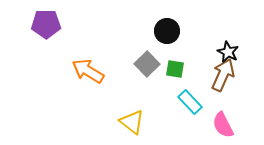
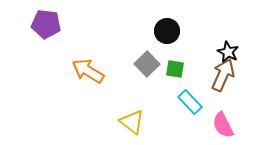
purple pentagon: rotated 8 degrees clockwise
